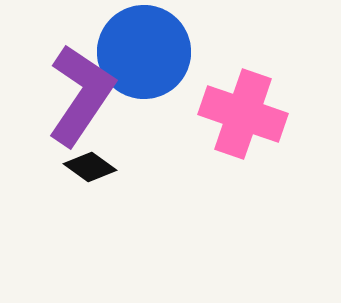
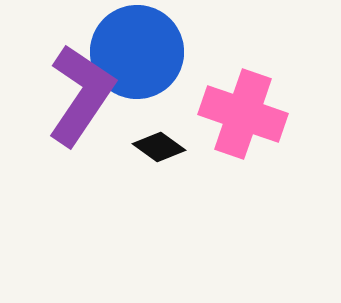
blue circle: moved 7 px left
black diamond: moved 69 px right, 20 px up
